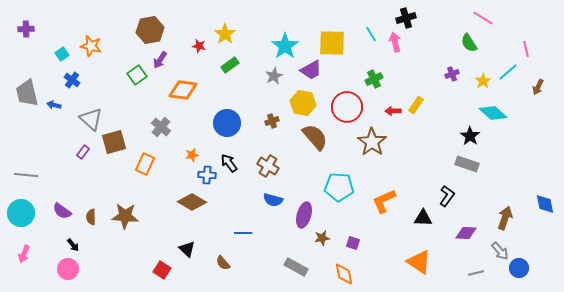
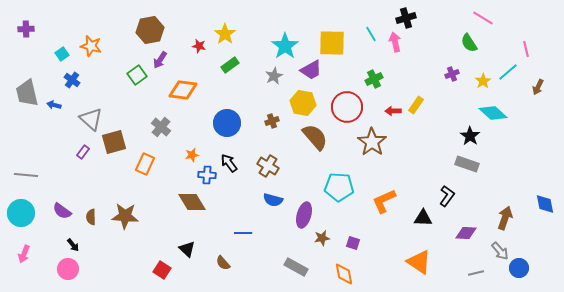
brown diamond at (192, 202): rotated 28 degrees clockwise
